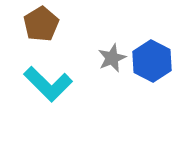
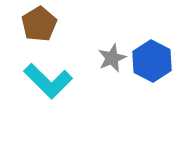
brown pentagon: moved 2 px left
cyan L-shape: moved 3 px up
